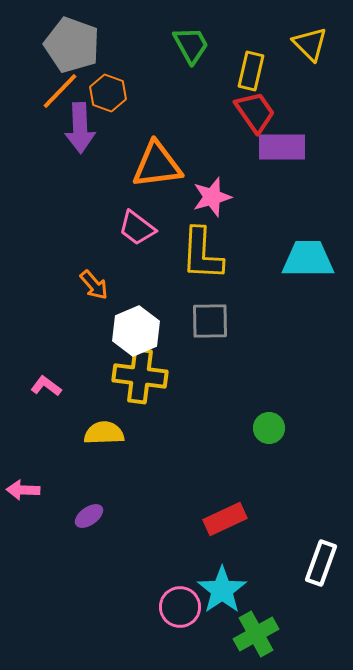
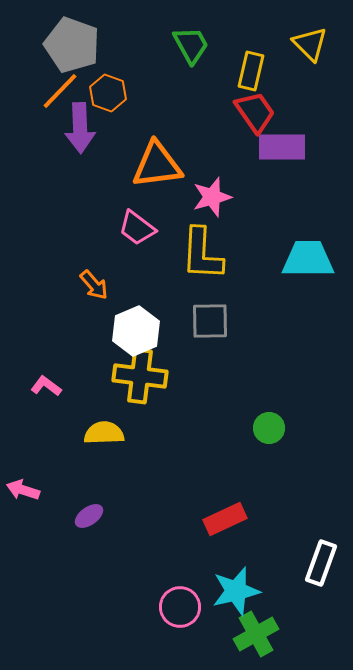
pink arrow: rotated 16 degrees clockwise
cyan star: moved 14 px right, 1 px down; rotated 21 degrees clockwise
